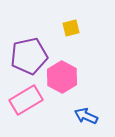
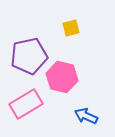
pink hexagon: rotated 16 degrees counterclockwise
pink rectangle: moved 4 px down
